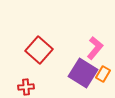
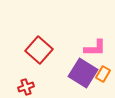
pink L-shape: rotated 50 degrees clockwise
red cross: rotated 14 degrees counterclockwise
